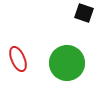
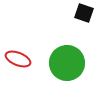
red ellipse: rotated 45 degrees counterclockwise
